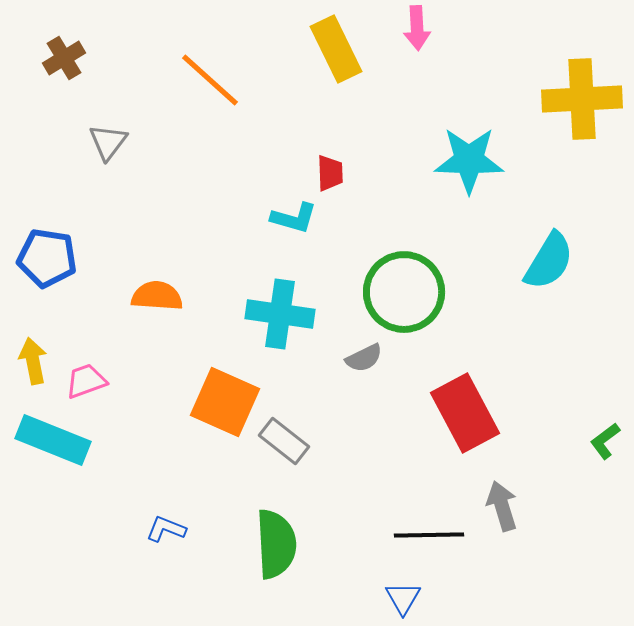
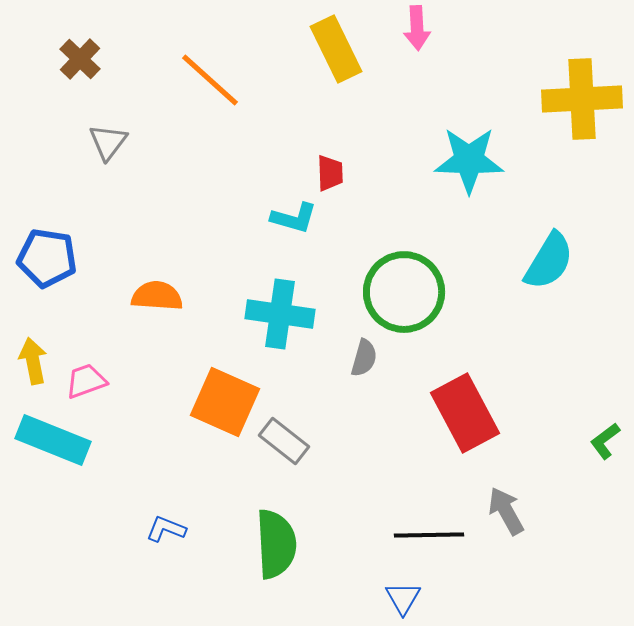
brown cross: moved 16 px right, 1 px down; rotated 15 degrees counterclockwise
gray semicircle: rotated 48 degrees counterclockwise
gray arrow: moved 4 px right, 5 px down; rotated 12 degrees counterclockwise
